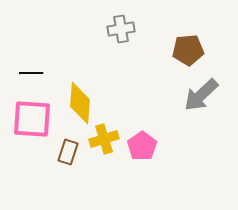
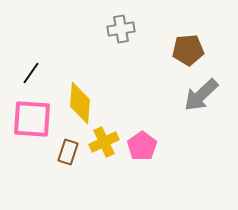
black line: rotated 55 degrees counterclockwise
yellow cross: moved 3 px down; rotated 8 degrees counterclockwise
